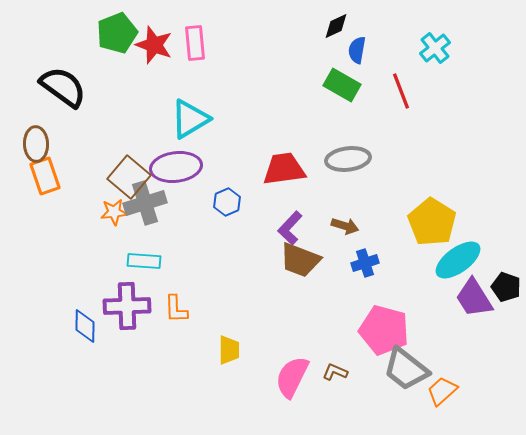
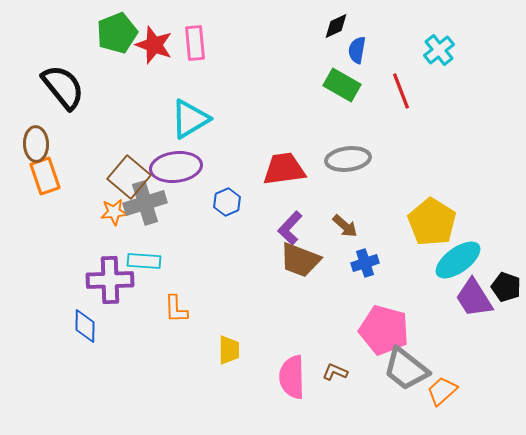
cyan cross: moved 4 px right, 2 px down
black semicircle: rotated 15 degrees clockwise
brown arrow: rotated 24 degrees clockwise
purple cross: moved 17 px left, 26 px up
pink semicircle: rotated 27 degrees counterclockwise
